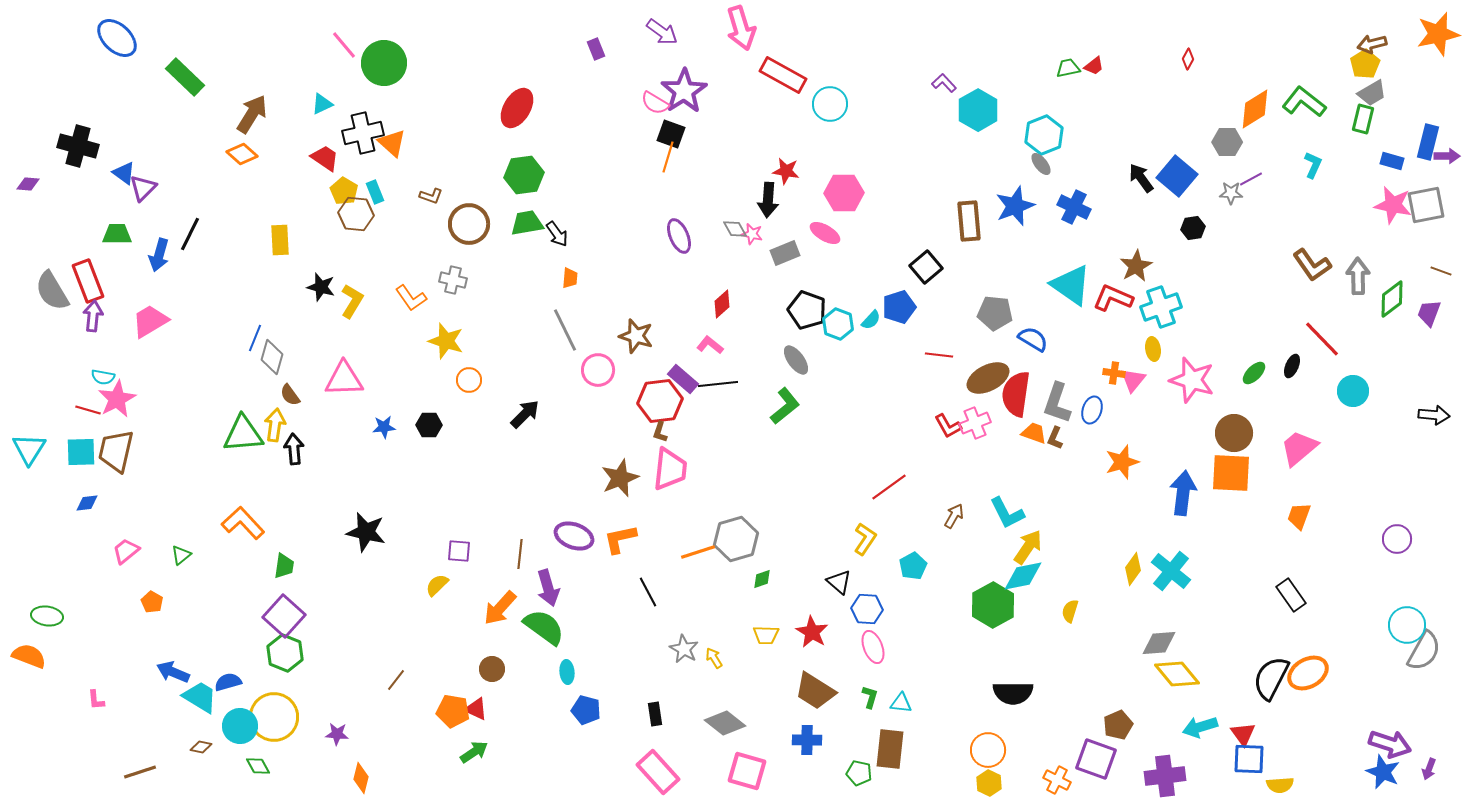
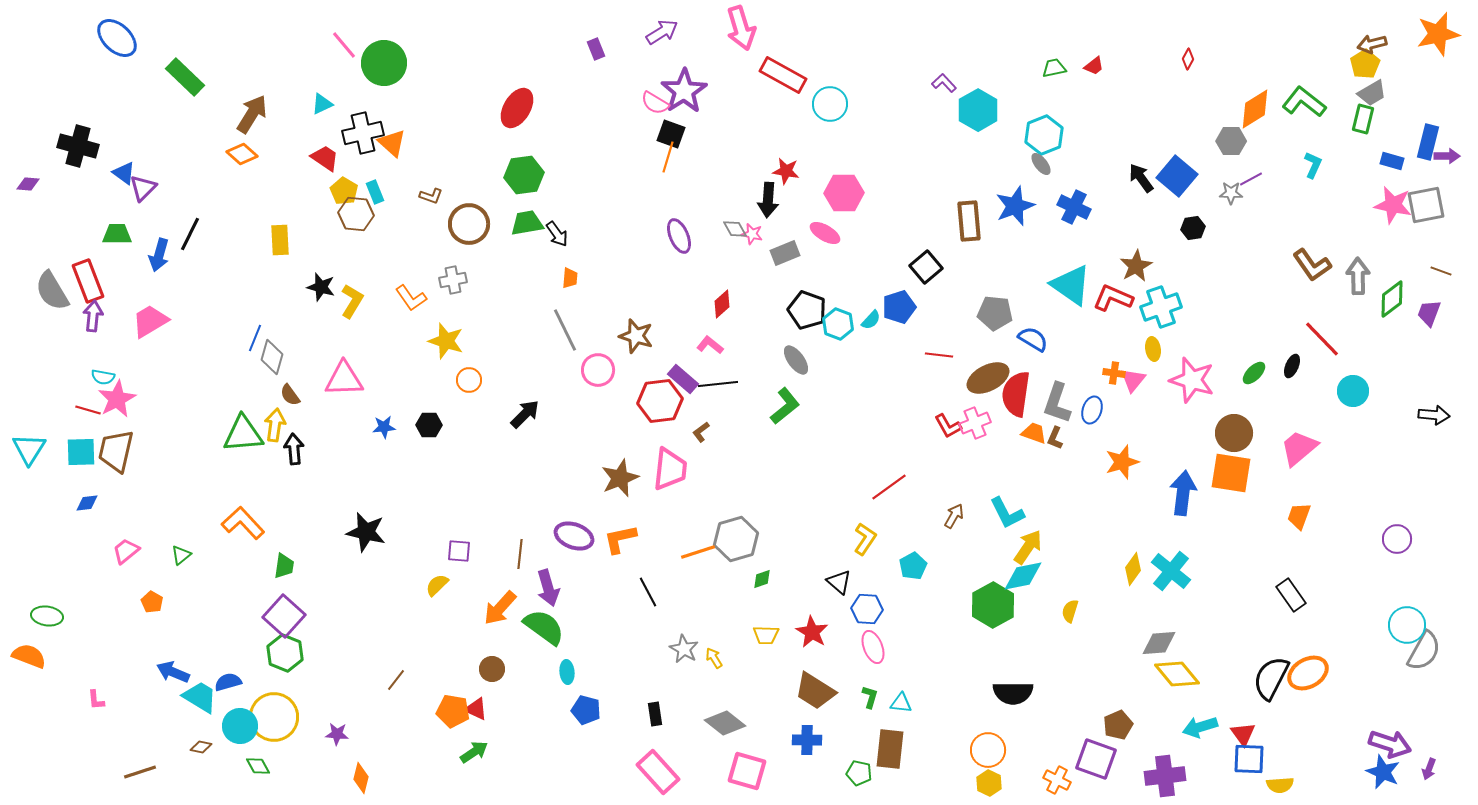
purple arrow at (662, 32): rotated 68 degrees counterclockwise
green trapezoid at (1068, 68): moved 14 px left
gray hexagon at (1227, 142): moved 4 px right, 1 px up
gray cross at (453, 280): rotated 24 degrees counterclockwise
brown L-shape at (660, 432): moved 41 px right; rotated 35 degrees clockwise
orange square at (1231, 473): rotated 6 degrees clockwise
